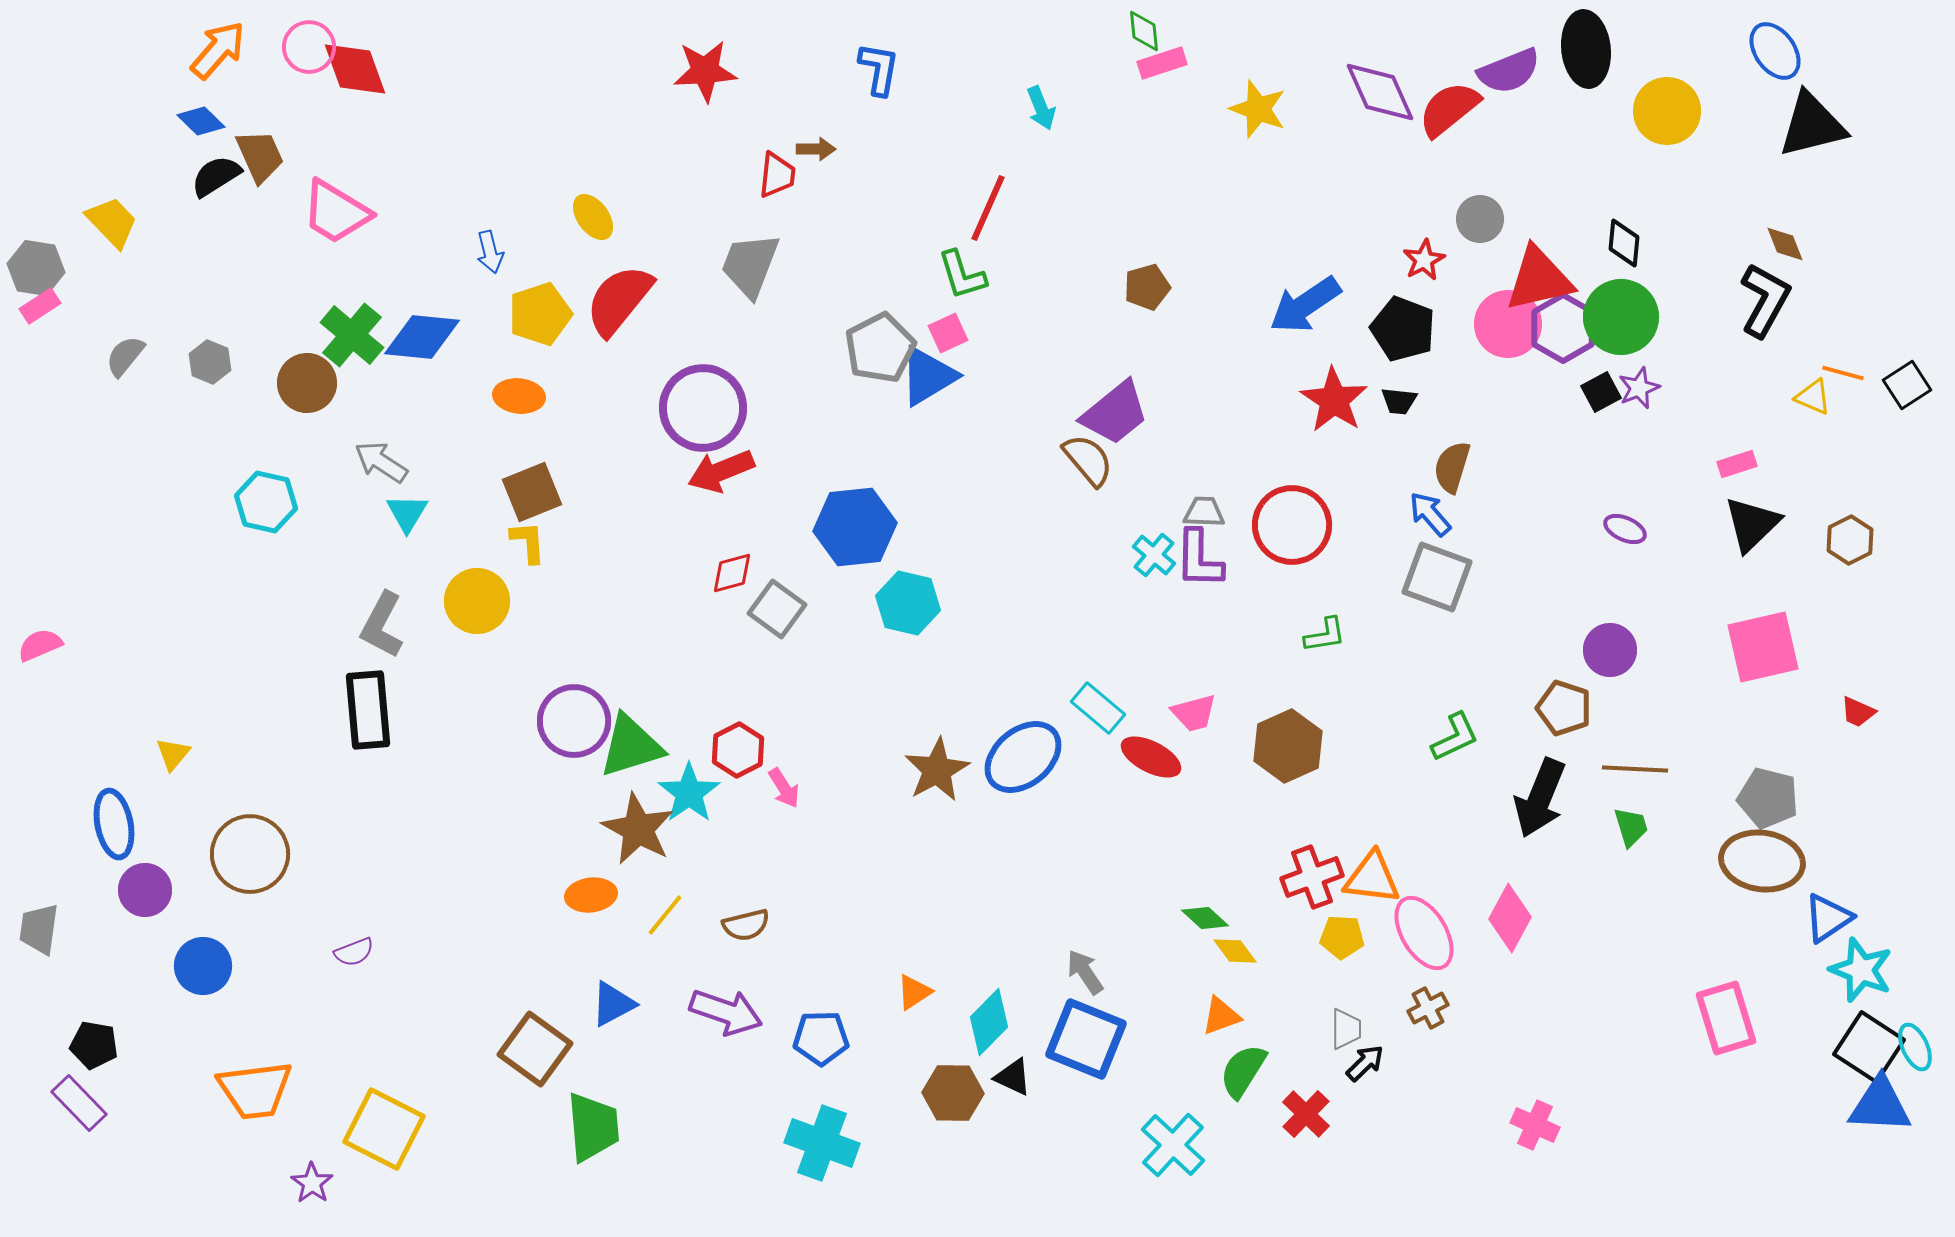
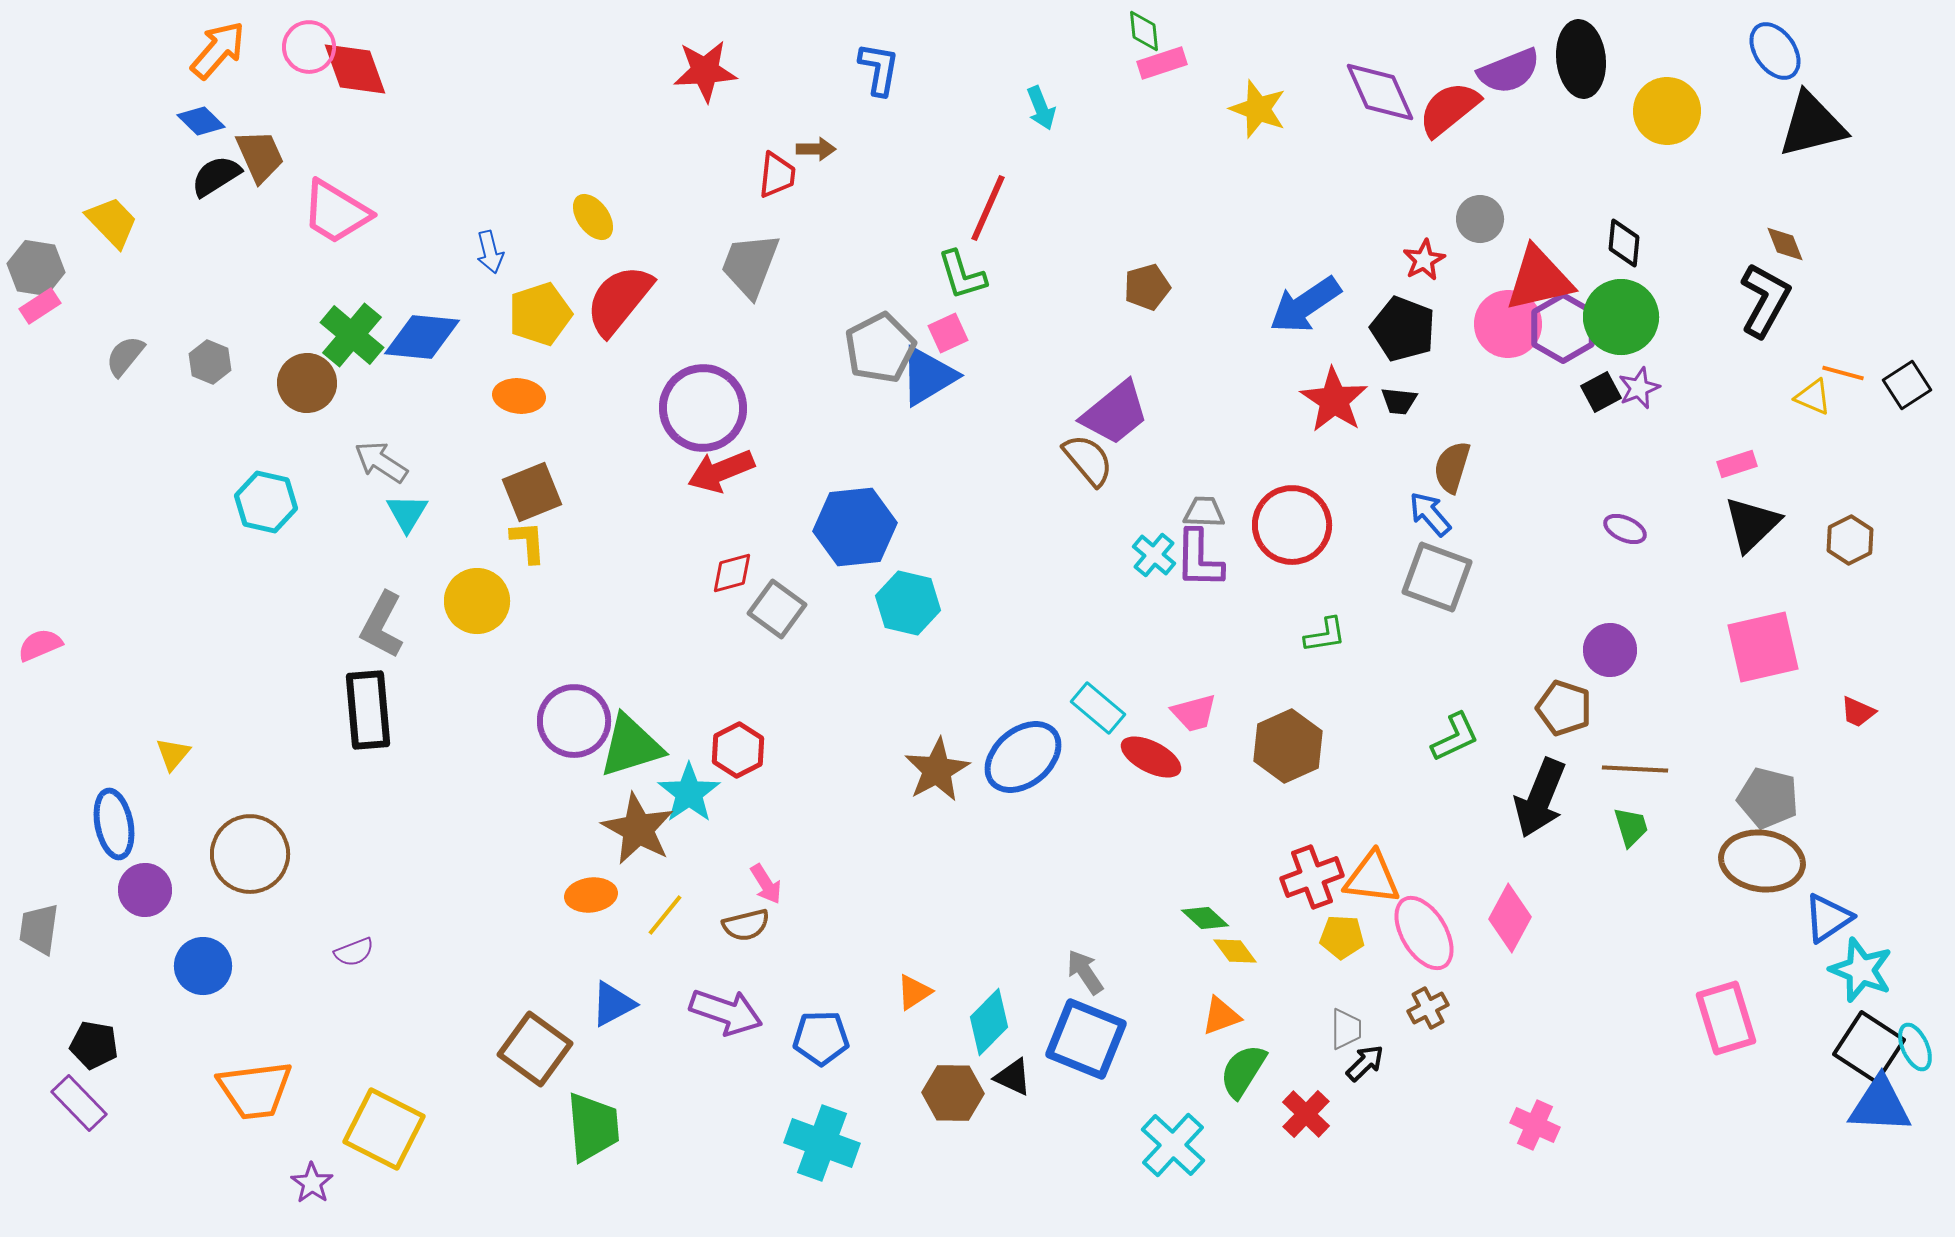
black ellipse at (1586, 49): moved 5 px left, 10 px down
pink arrow at (784, 788): moved 18 px left, 96 px down
